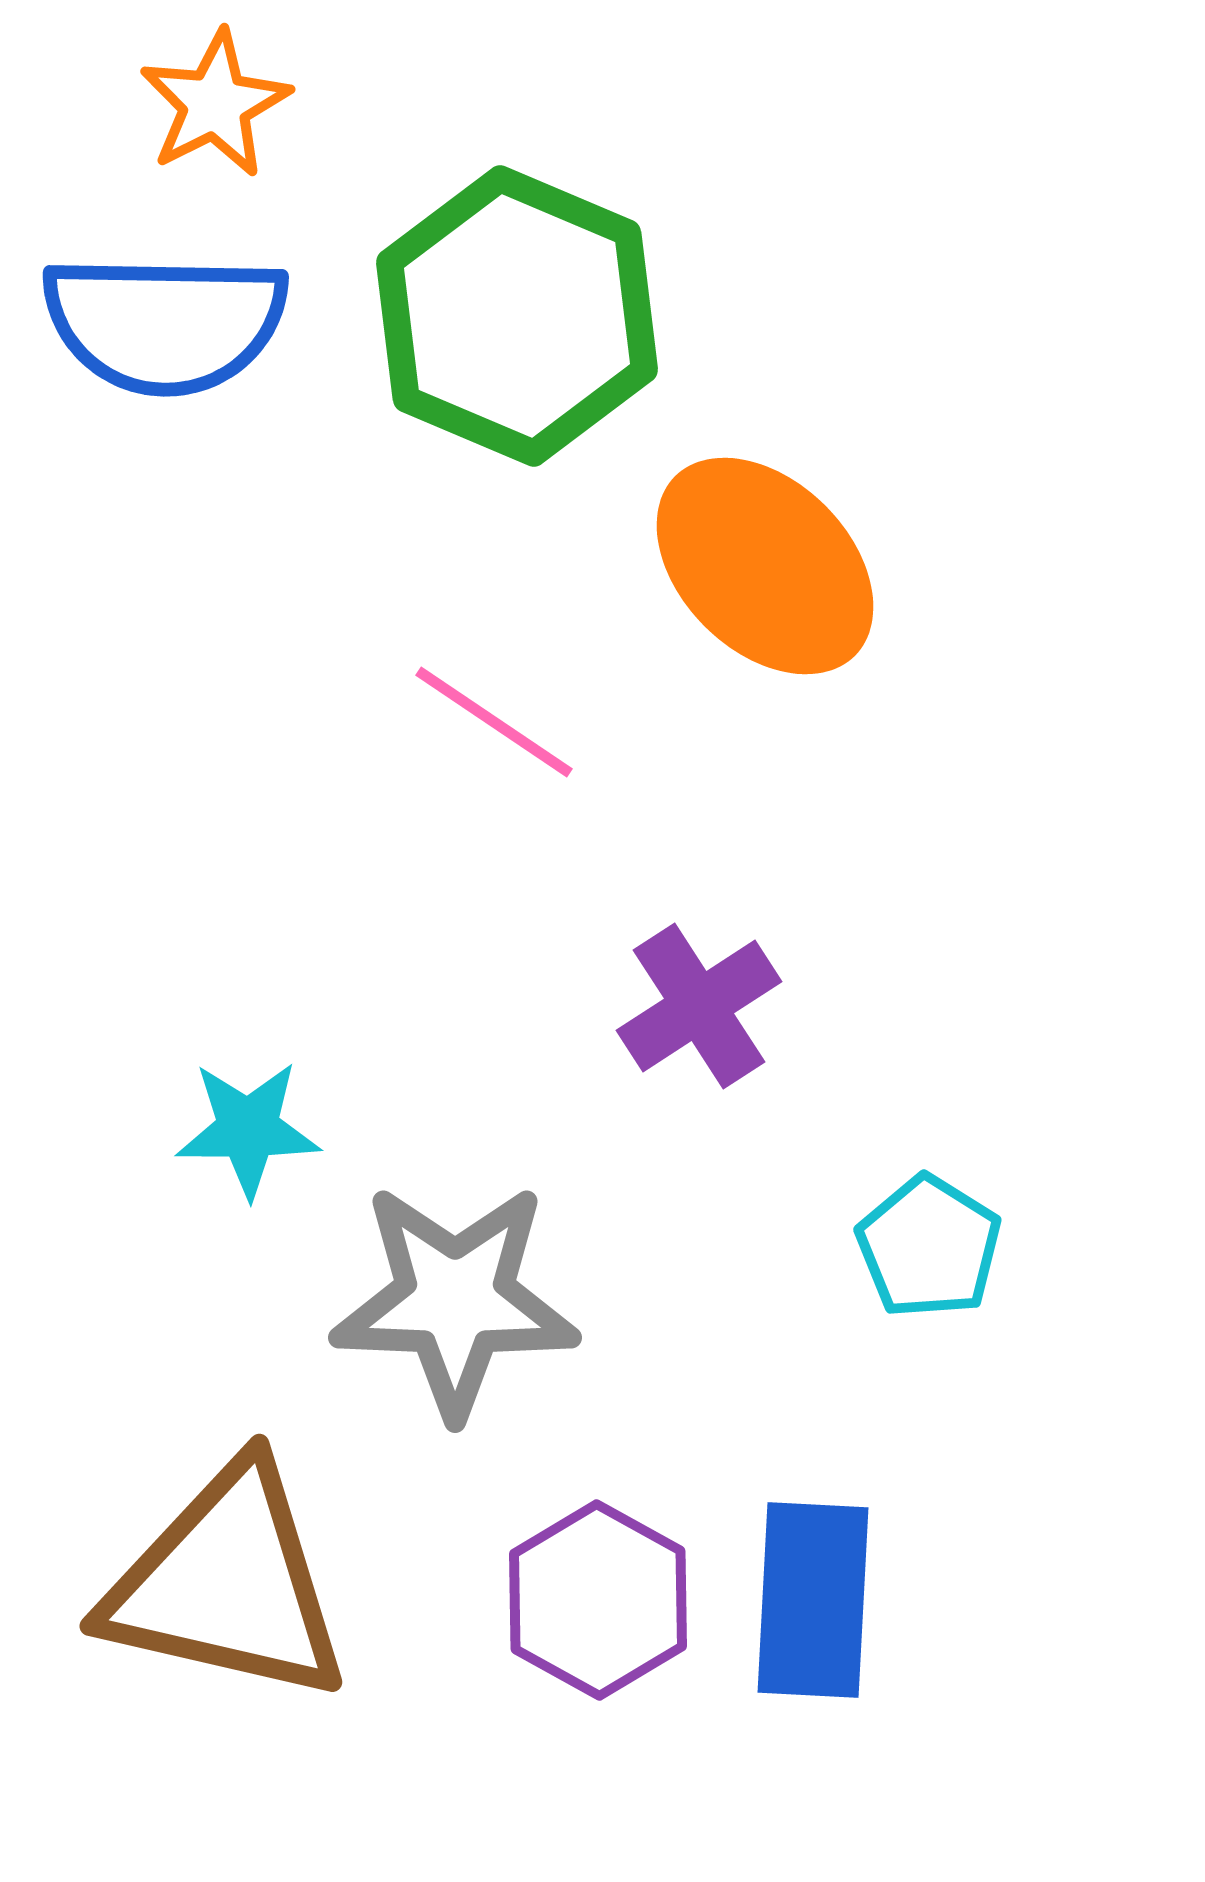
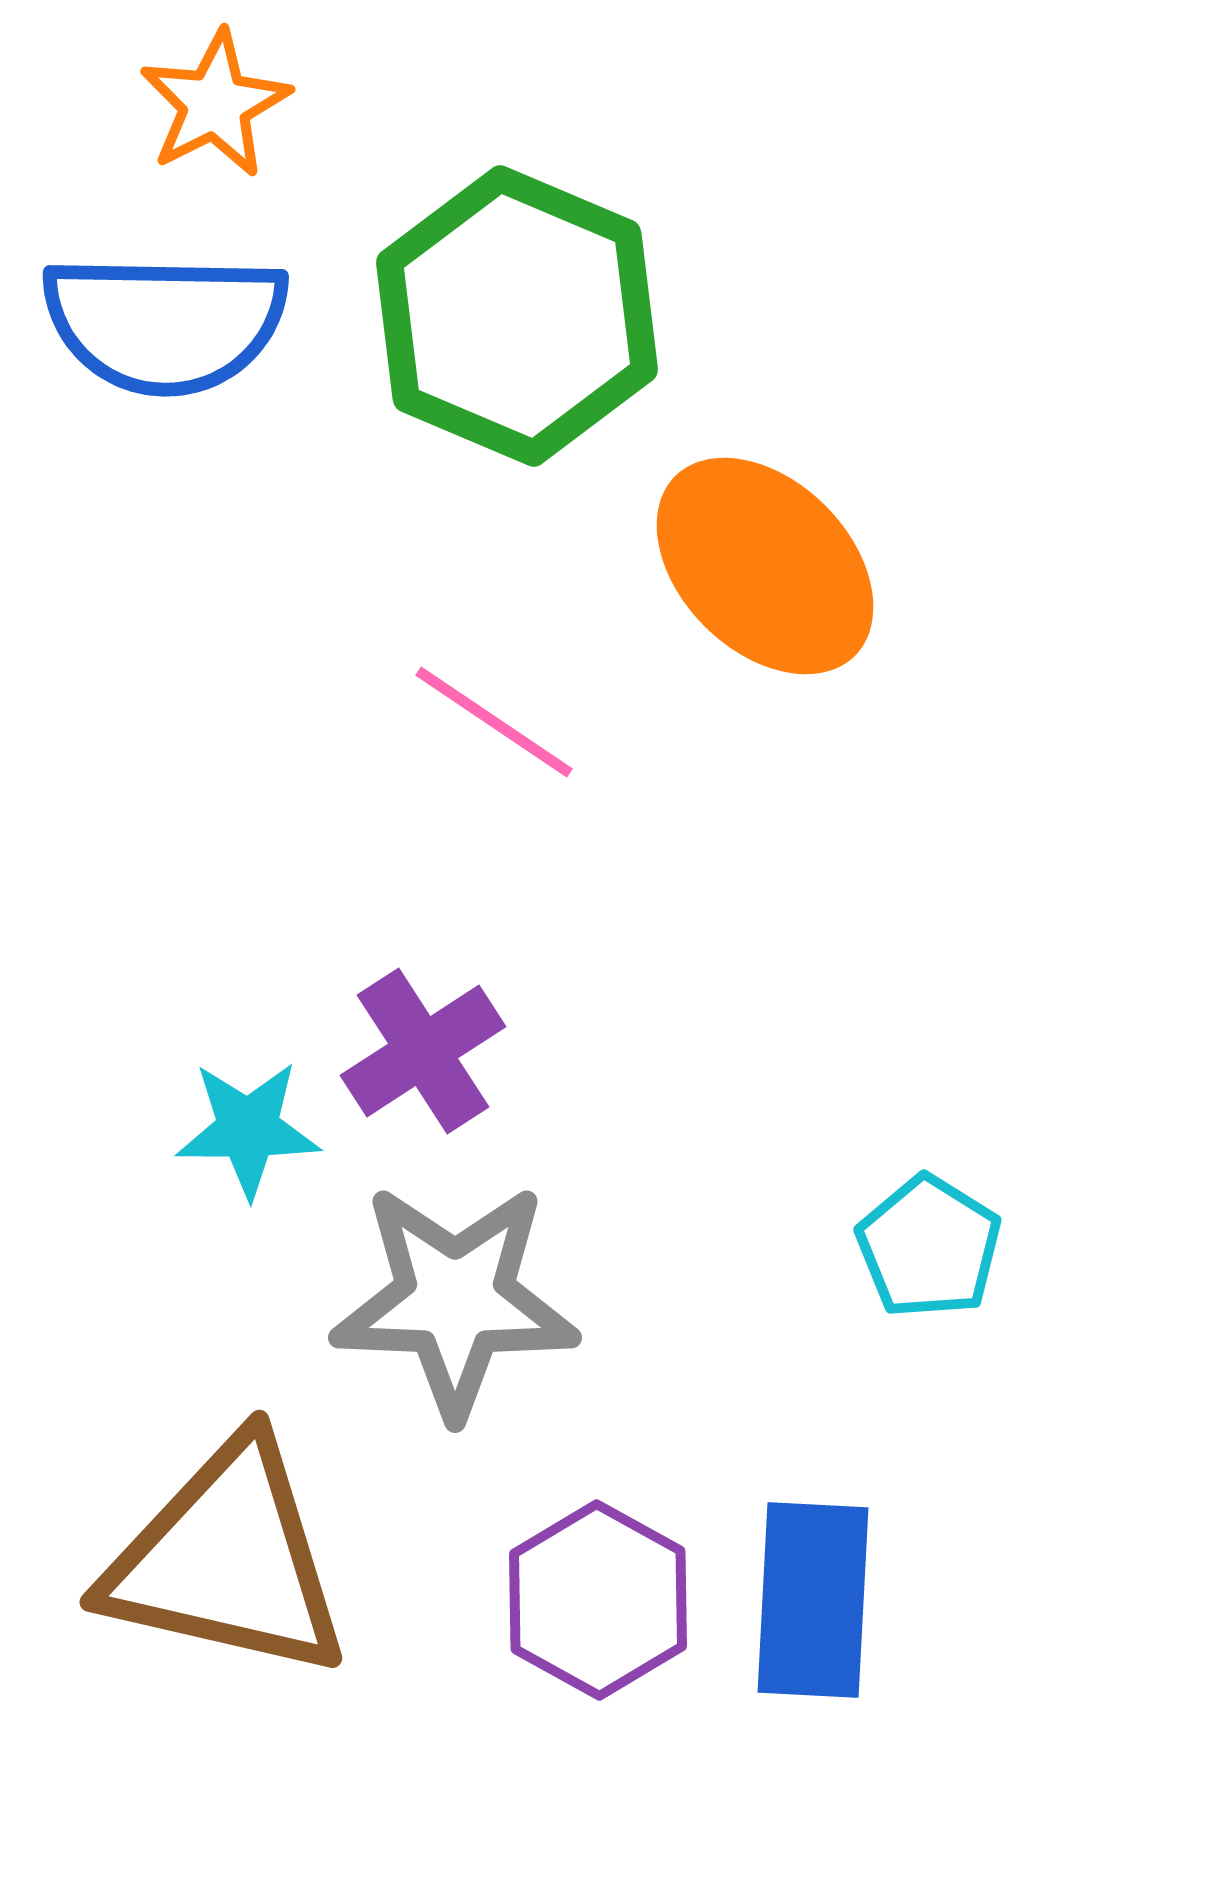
purple cross: moved 276 px left, 45 px down
brown triangle: moved 24 px up
